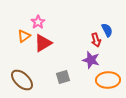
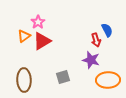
red triangle: moved 1 px left, 2 px up
brown ellipse: moved 2 px right; rotated 45 degrees clockwise
